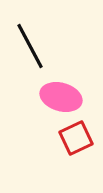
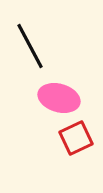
pink ellipse: moved 2 px left, 1 px down
